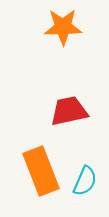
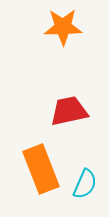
orange rectangle: moved 2 px up
cyan semicircle: moved 3 px down
